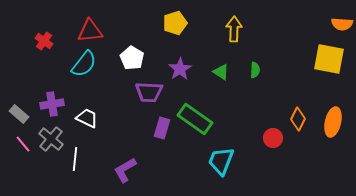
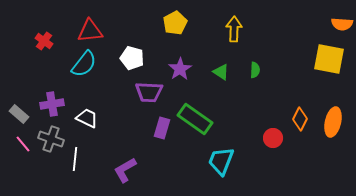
yellow pentagon: rotated 10 degrees counterclockwise
white pentagon: rotated 15 degrees counterclockwise
orange diamond: moved 2 px right
gray cross: rotated 20 degrees counterclockwise
